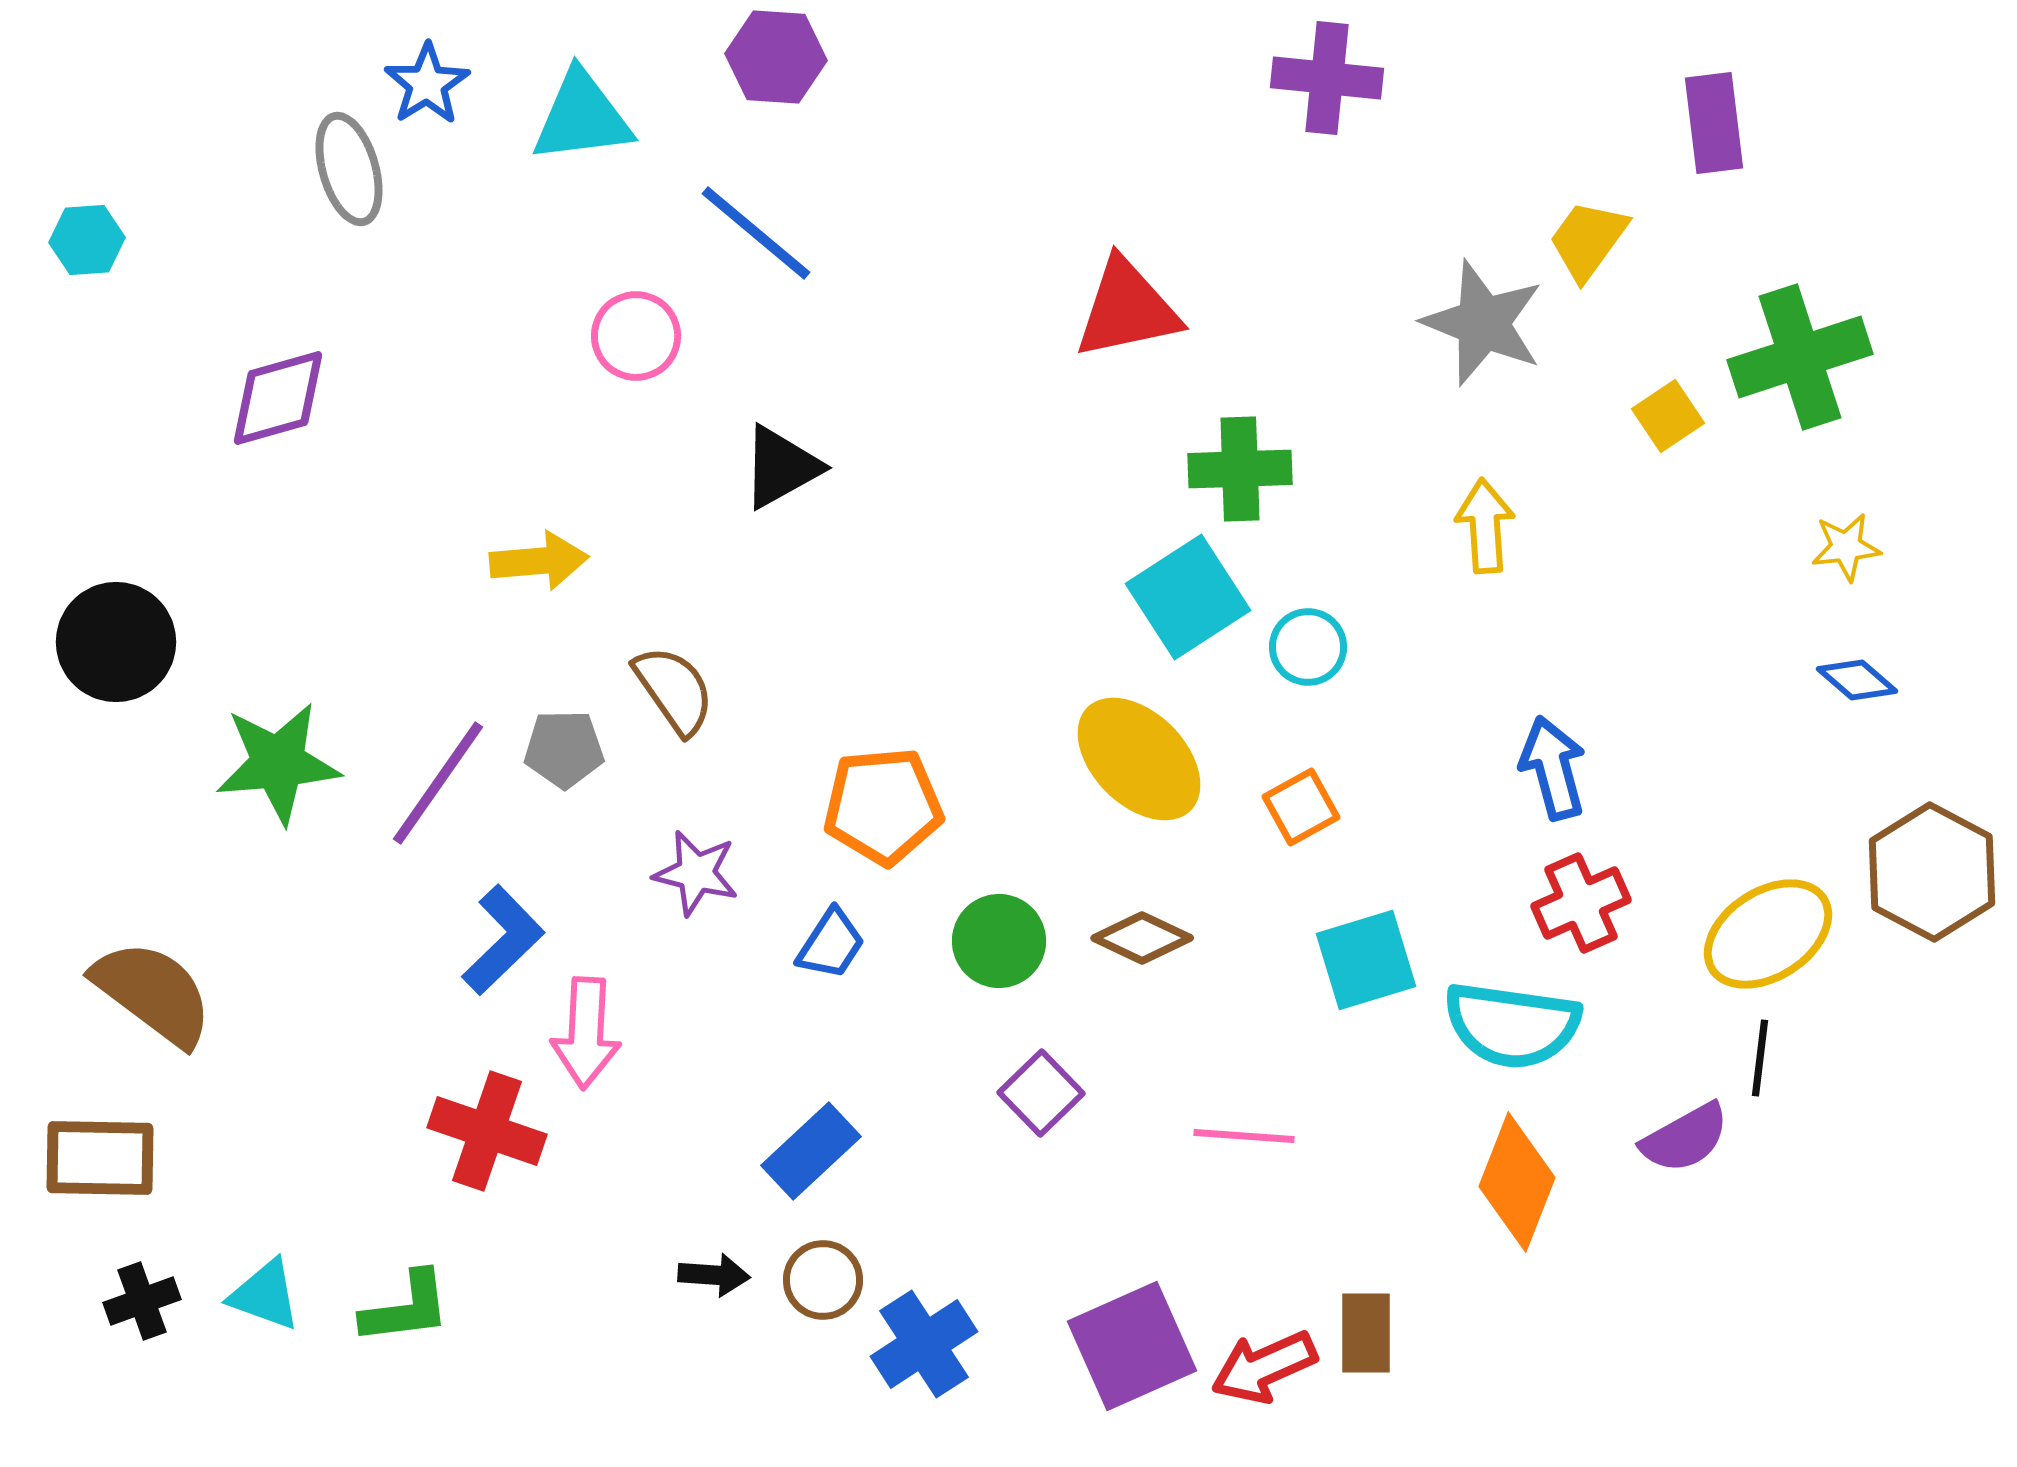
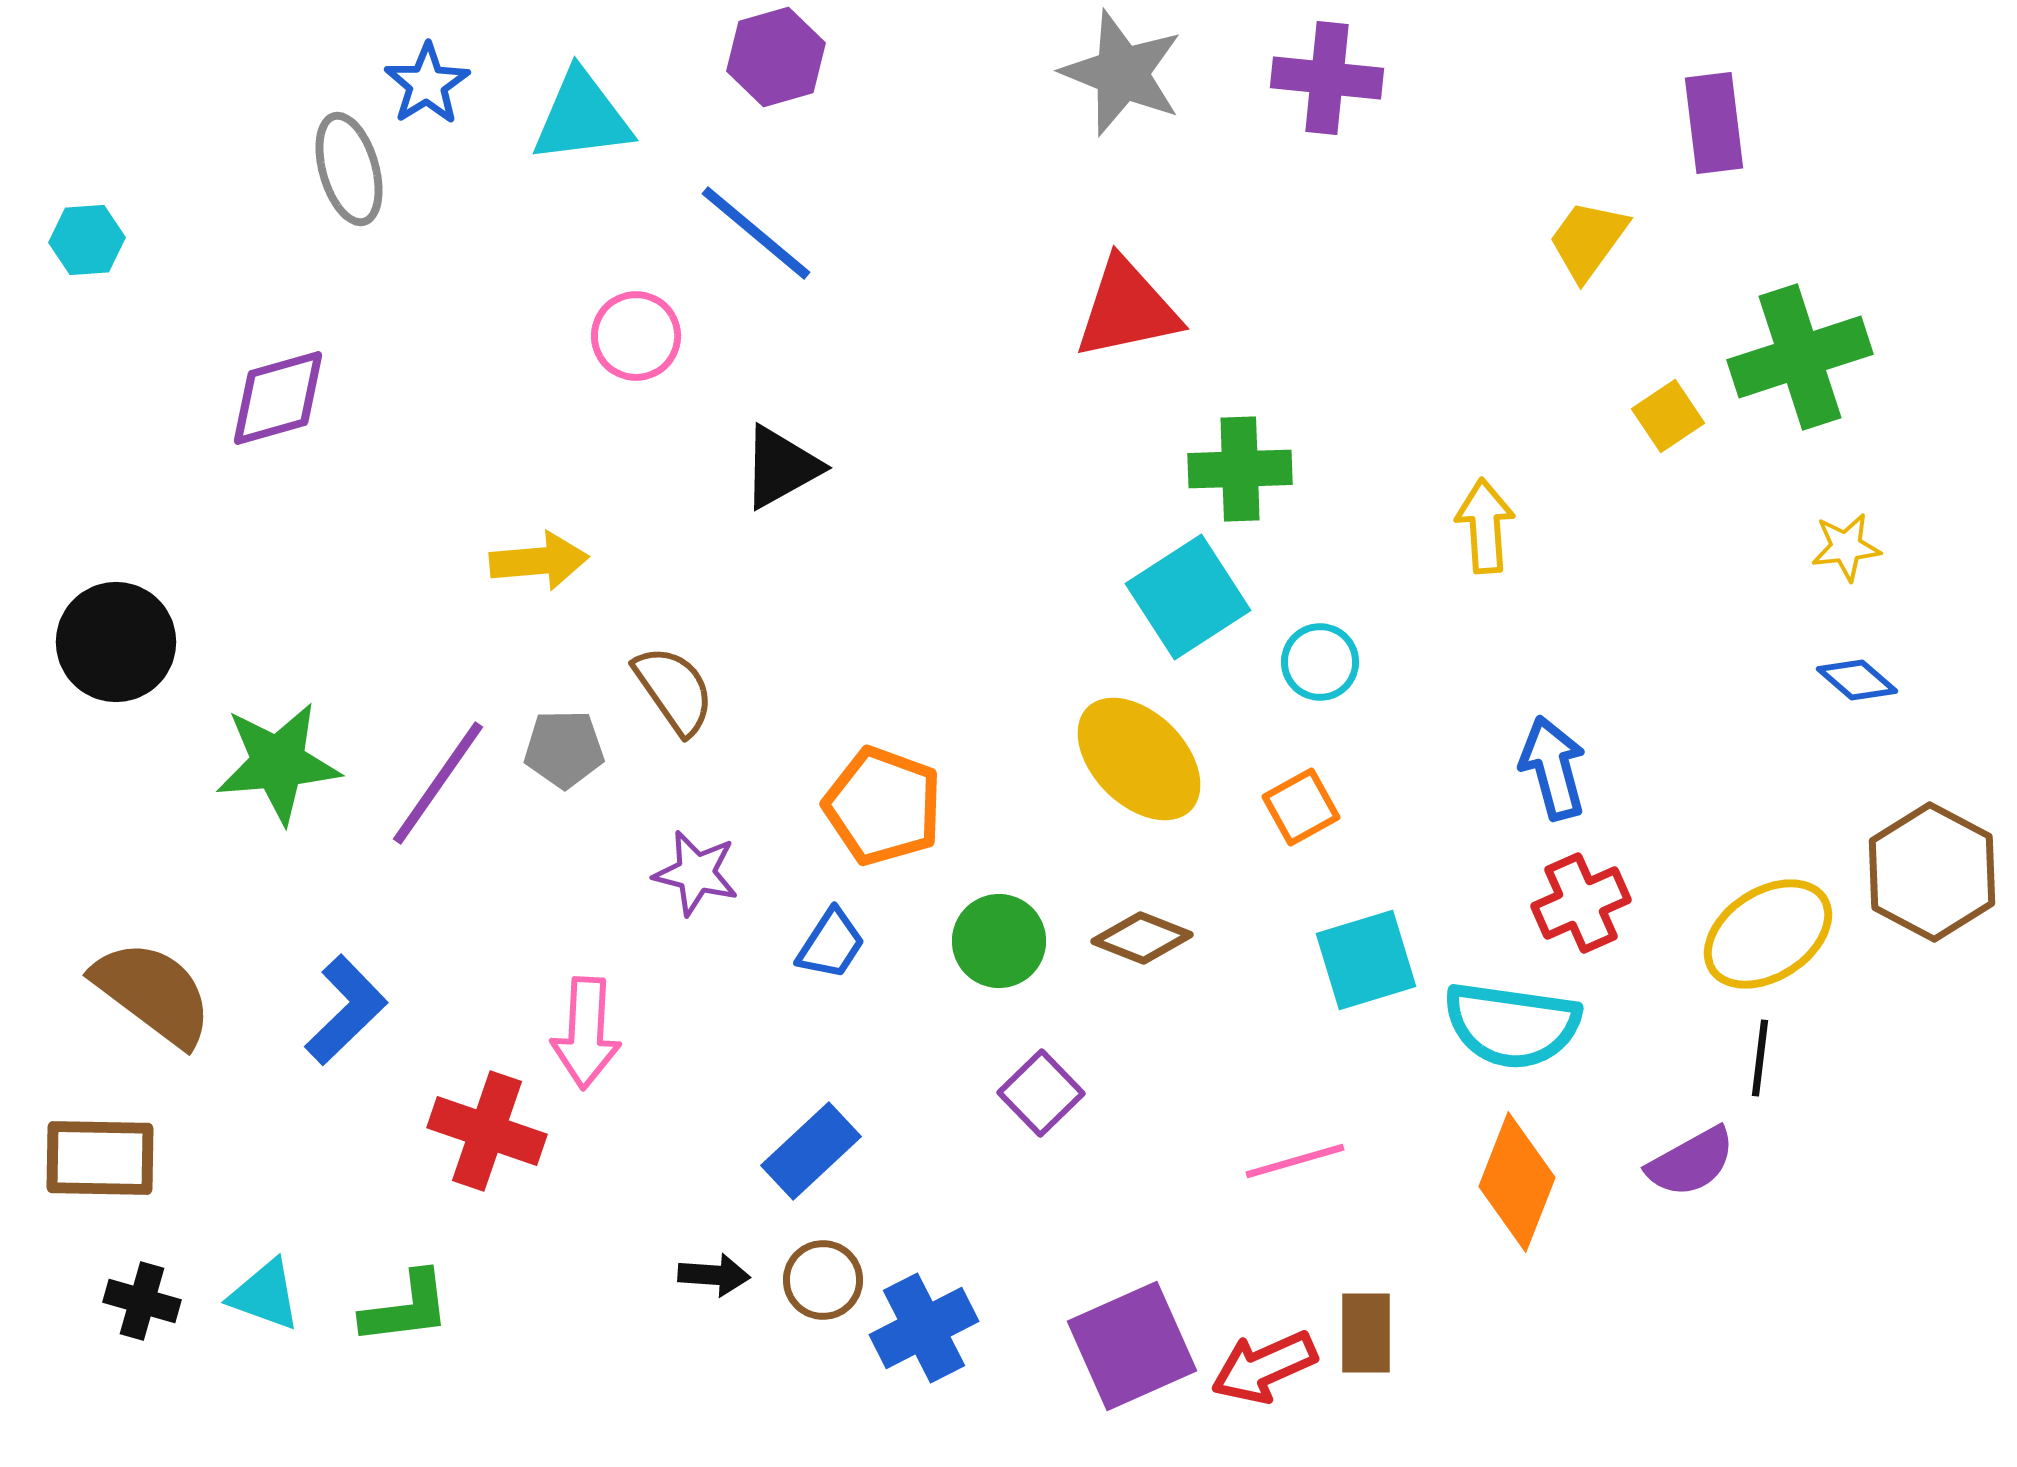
purple hexagon at (776, 57): rotated 20 degrees counterclockwise
gray star at (1483, 323): moved 361 px left, 250 px up
cyan circle at (1308, 647): moved 12 px right, 15 px down
orange pentagon at (883, 806): rotated 25 degrees clockwise
brown diamond at (1142, 938): rotated 4 degrees counterclockwise
blue L-shape at (503, 940): moved 157 px left, 70 px down
pink line at (1244, 1136): moved 51 px right, 25 px down; rotated 20 degrees counterclockwise
purple semicircle at (1685, 1138): moved 6 px right, 24 px down
black cross at (142, 1301): rotated 36 degrees clockwise
blue cross at (924, 1344): moved 16 px up; rotated 6 degrees clockwise
